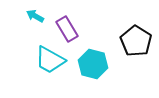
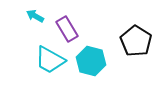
cyan hexagon: moved 2 px left, 3 px up
